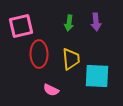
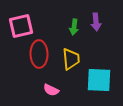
green arrow: moved 5 px right, 4 px down
cyan square: moved 2 px right, 4 px down
